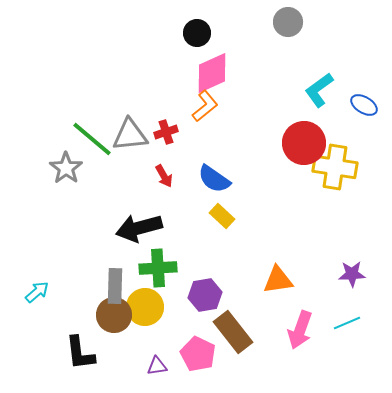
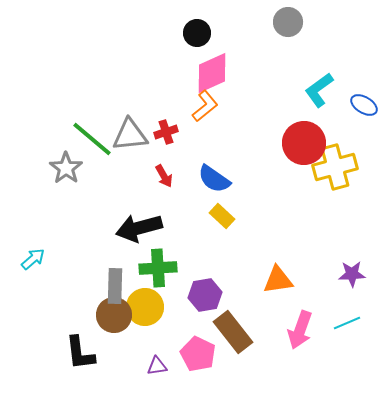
yellow cross: rotated 24 degrees counterclockwise
cyan arrow: moved 4 px left, 33 px up
